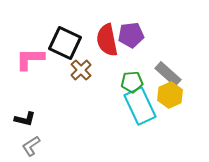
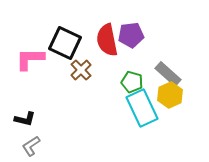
green pentagon: rotated 20 degrees clockwise
cyan rectangle: moved 2 px right, 2 px down
